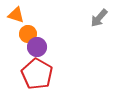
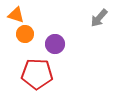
orange circle: moved 3 px left
purple circle: moved 18 px right, 3 px up
red pentagon: rotated 28 degrees counterclockwise
